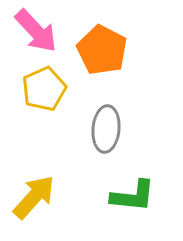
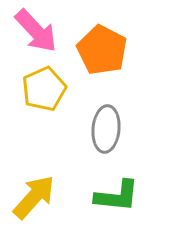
green L-shape: moved 16 px left
